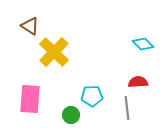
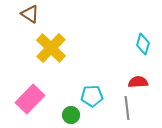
brown triangle: moved 12 px up
cyan diamond: rotated 60 degrees clockwise
yellow cross: moved 3 px left, 4 px up
pink rectangle: rotated 40 degrees clockwise
